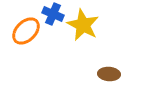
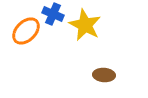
yellow star: moved 2 px right
brown ellipse: moved 5 px left, 1 px down
